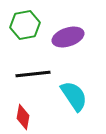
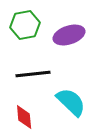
purple ellipse: moved 1 px right, 2 px up
cyan semicircle: moved 3 px left, 6 px down; rotated 12 degrees counterclockwise
red diamond: moved 1 px right; rotated 15 degrees counterclockwise
